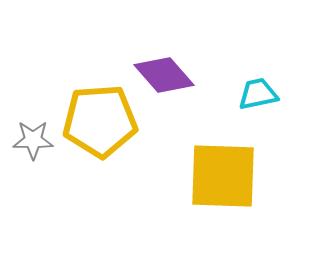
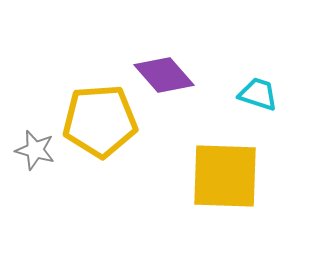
cyan trapezoid: rotated 30 degrees clockwise
gray star: moved 2 px right, 10 px down; rotated 15 degrees clockwise
yellow square: moved 2 px right
